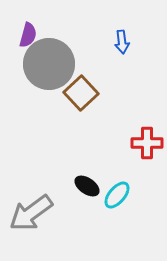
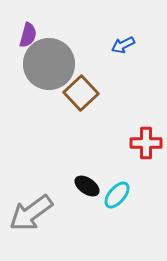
blue arrow: moved 1 px right, 3 px down; rotated 70 degrees clockwise
red cross: moved 1 px left
